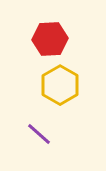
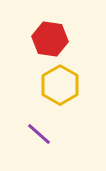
red hexagon: rotated 12 degrees clockwise
